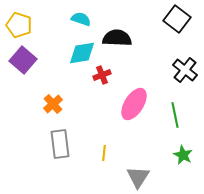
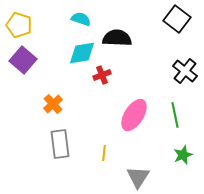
black cross: moved 1 px down
pink ellipse: moved 11 px down
green star: rotated 24 degrees clockwise
